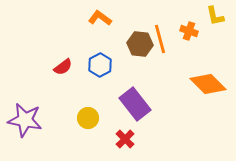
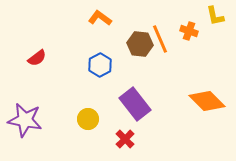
orange line: rotated 8 degrees counterclockwise
red semicircle: moved 26 px left, 9 px up
orange diamond: moved 1 px left, 17 px down
yellow circle: moved 1 px down
